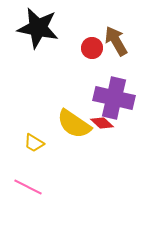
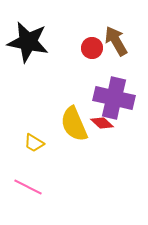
black star: moved 10 px left, 14 px down
yellow semicircle: rotated 33 degrees clockwise
